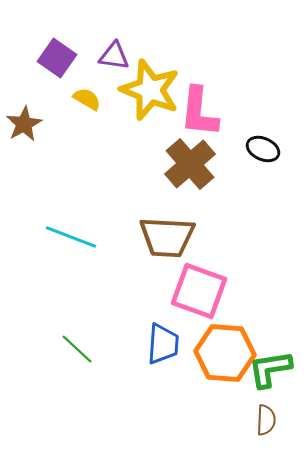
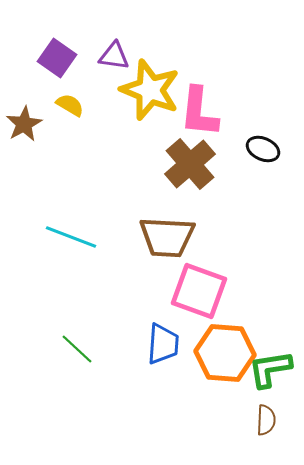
yellow semicircle: moved 17 px left, 6 px down
